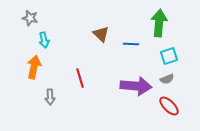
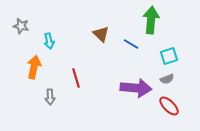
gray star: moved 9 px left, 8 px down
green arrow: moved 8 px left, 3 px up
cyan arrow: moved 5 px right, 1 px down
blue line: rotated 28 degrees clockwise
red line: moved 4 px left
purple arrow: moved 2 px down
